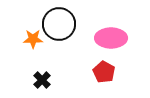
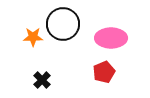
black circle: moved 4 px right
orange star: moved 2 px up
red pentagon: rotated 20 degrees clockwise
